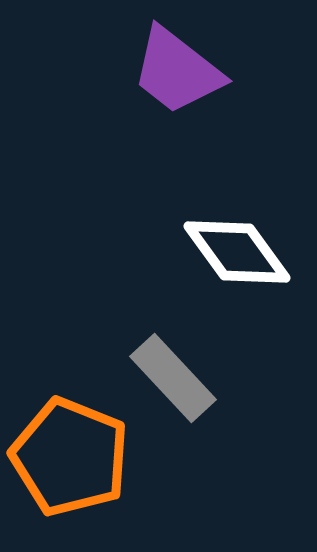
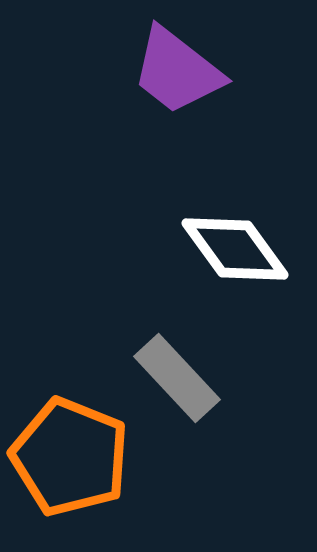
white diamond: moved 2 px left, 3 px up
gray rectangle: moved 4 px right
